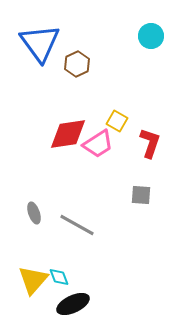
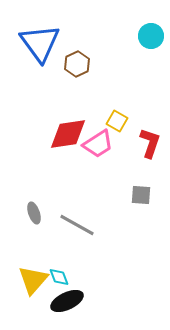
black ellipse: moved 6 px left, 3 px up
